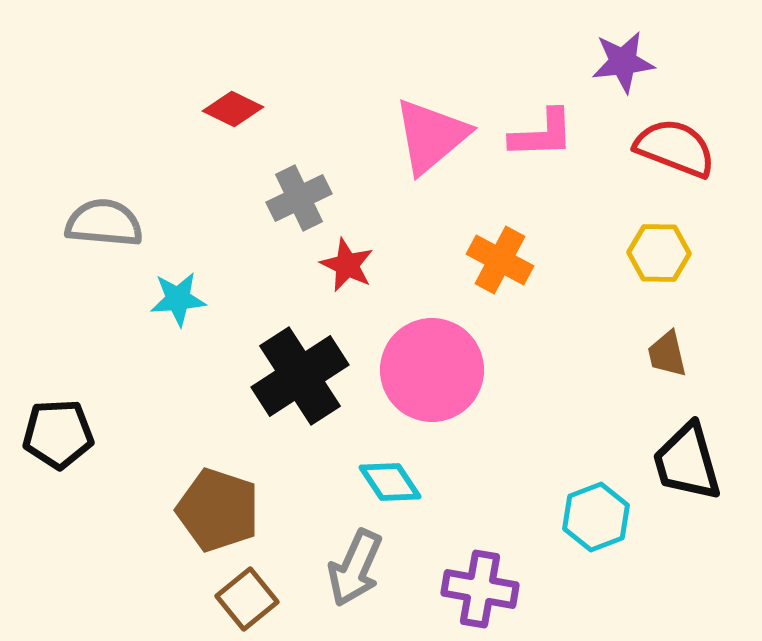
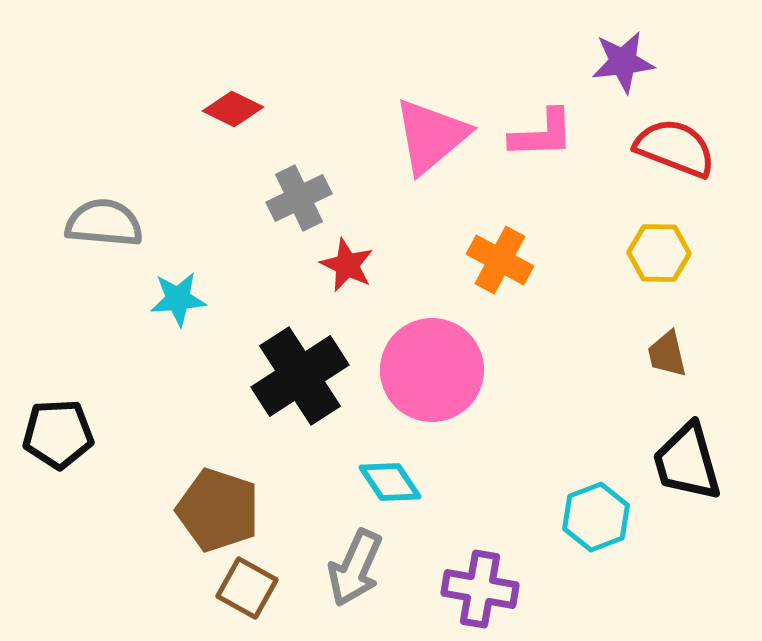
brown square: moved 11 px up; rotated 22 degrees counterclockwise
